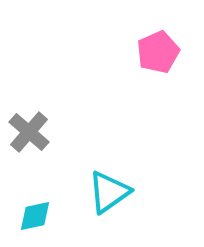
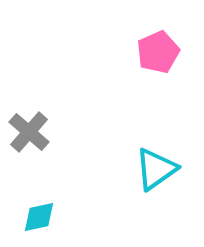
cyan triangle: moved 47 px right, 23 px up
cyan diamond: moved 4 px right, 1 px down
